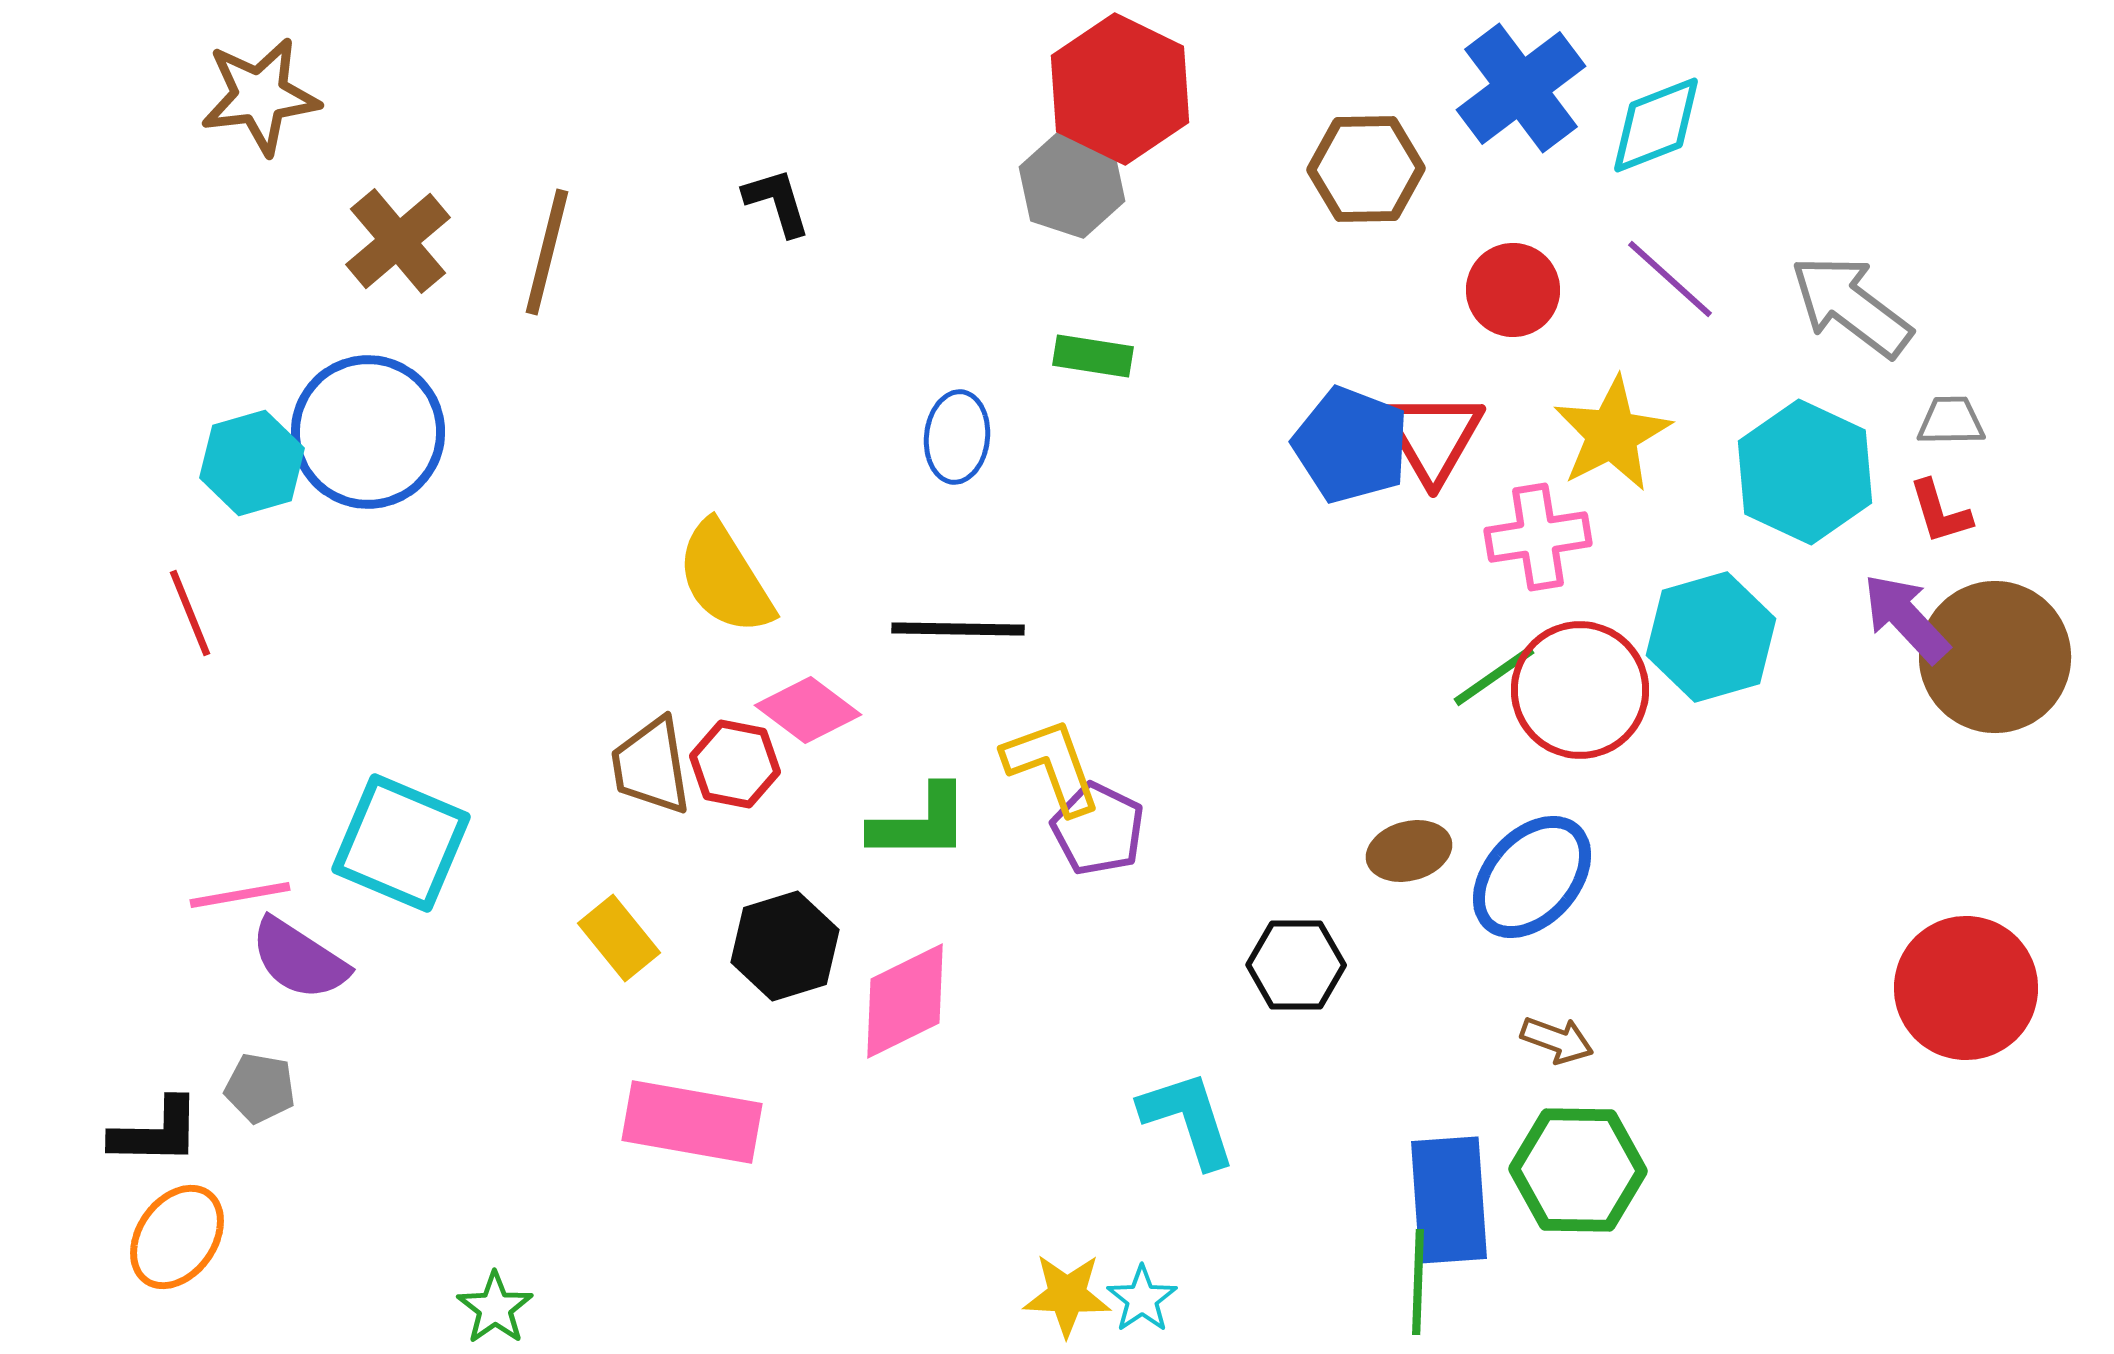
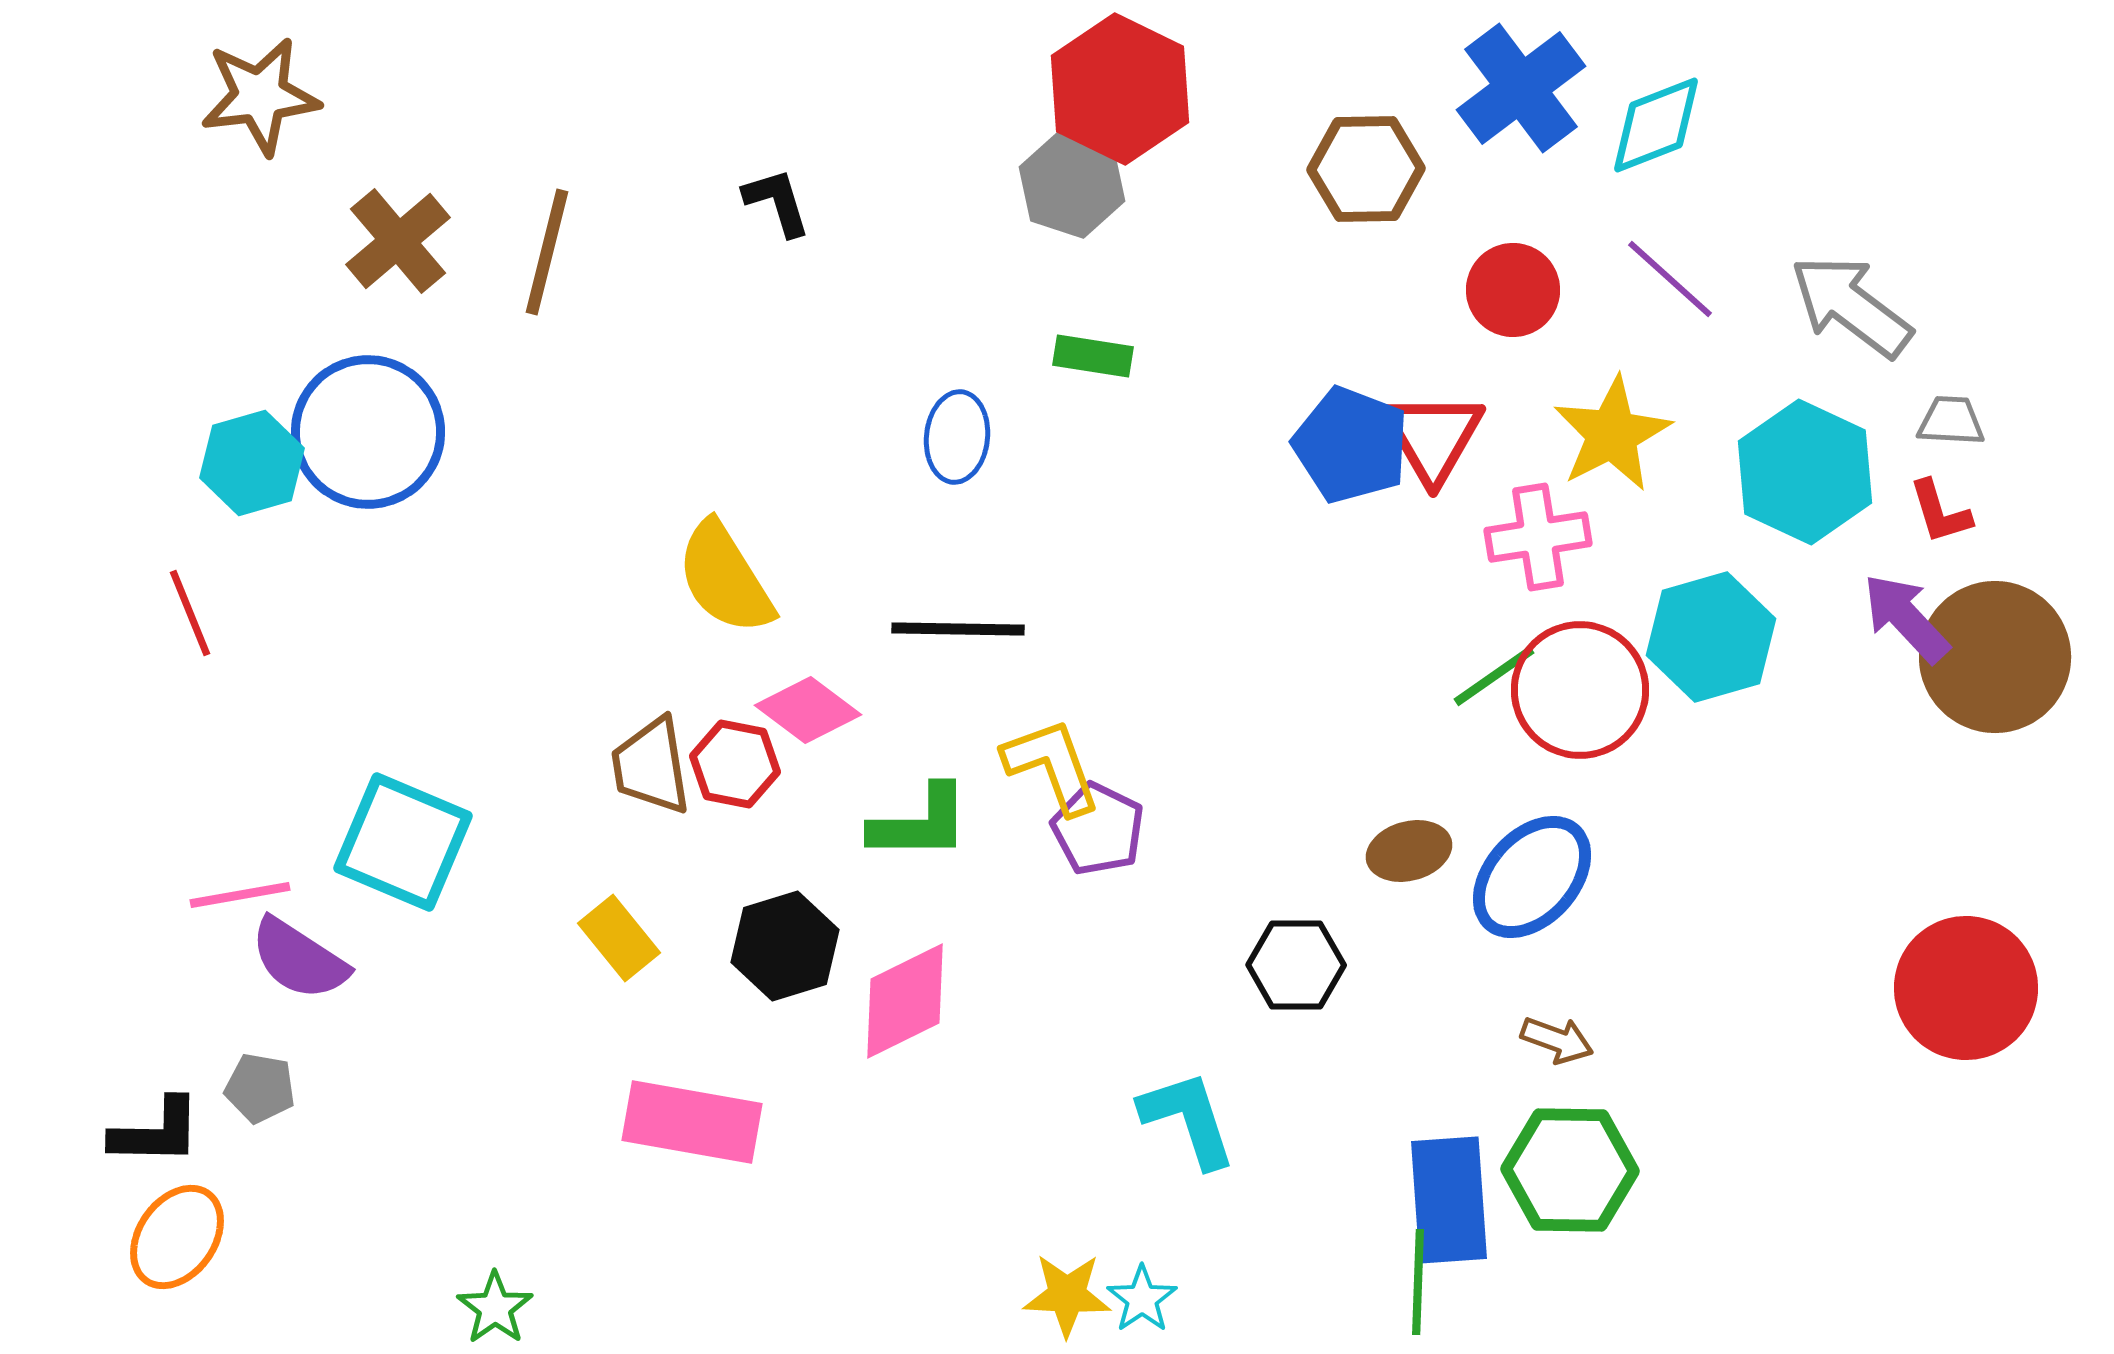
gray trapezoid at (1951, 421): rotated 4 degrees clockwise
cyan square at (401, 843): moved 2 px right, 1 px up
green hexagon at (1578, 1170): moved 8 px left
